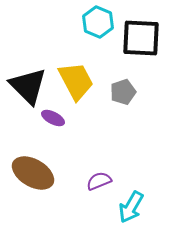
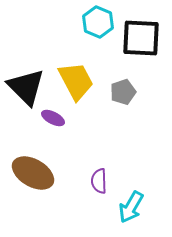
black triangle: moved 2 px left, 1 px down
purple semicircle: rotated 70 degrees counterclockwise
